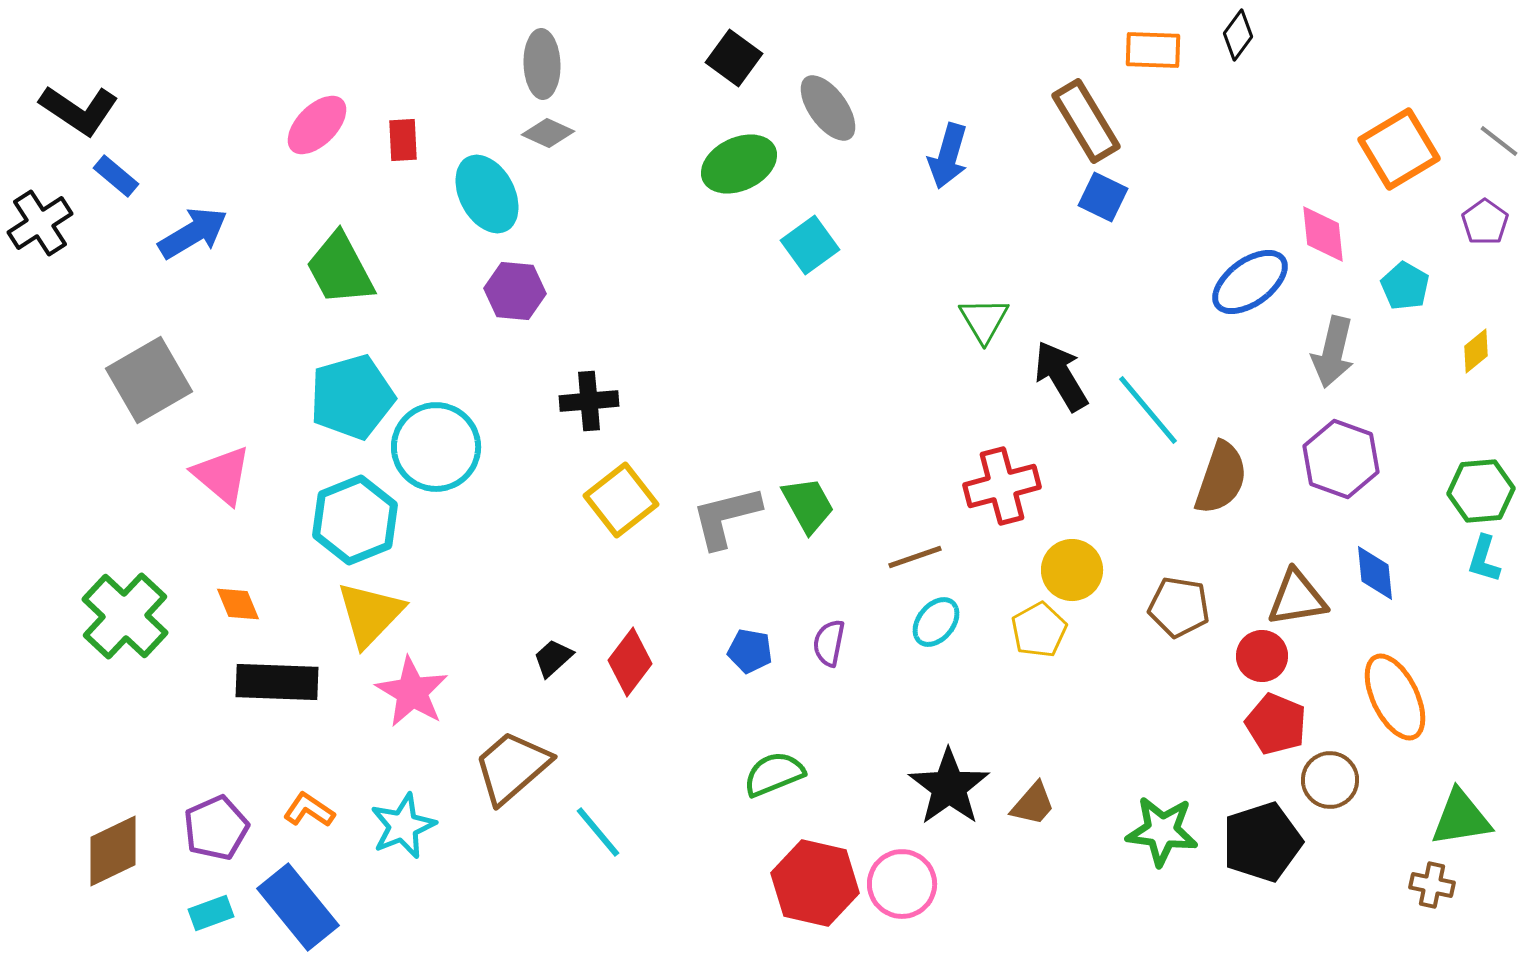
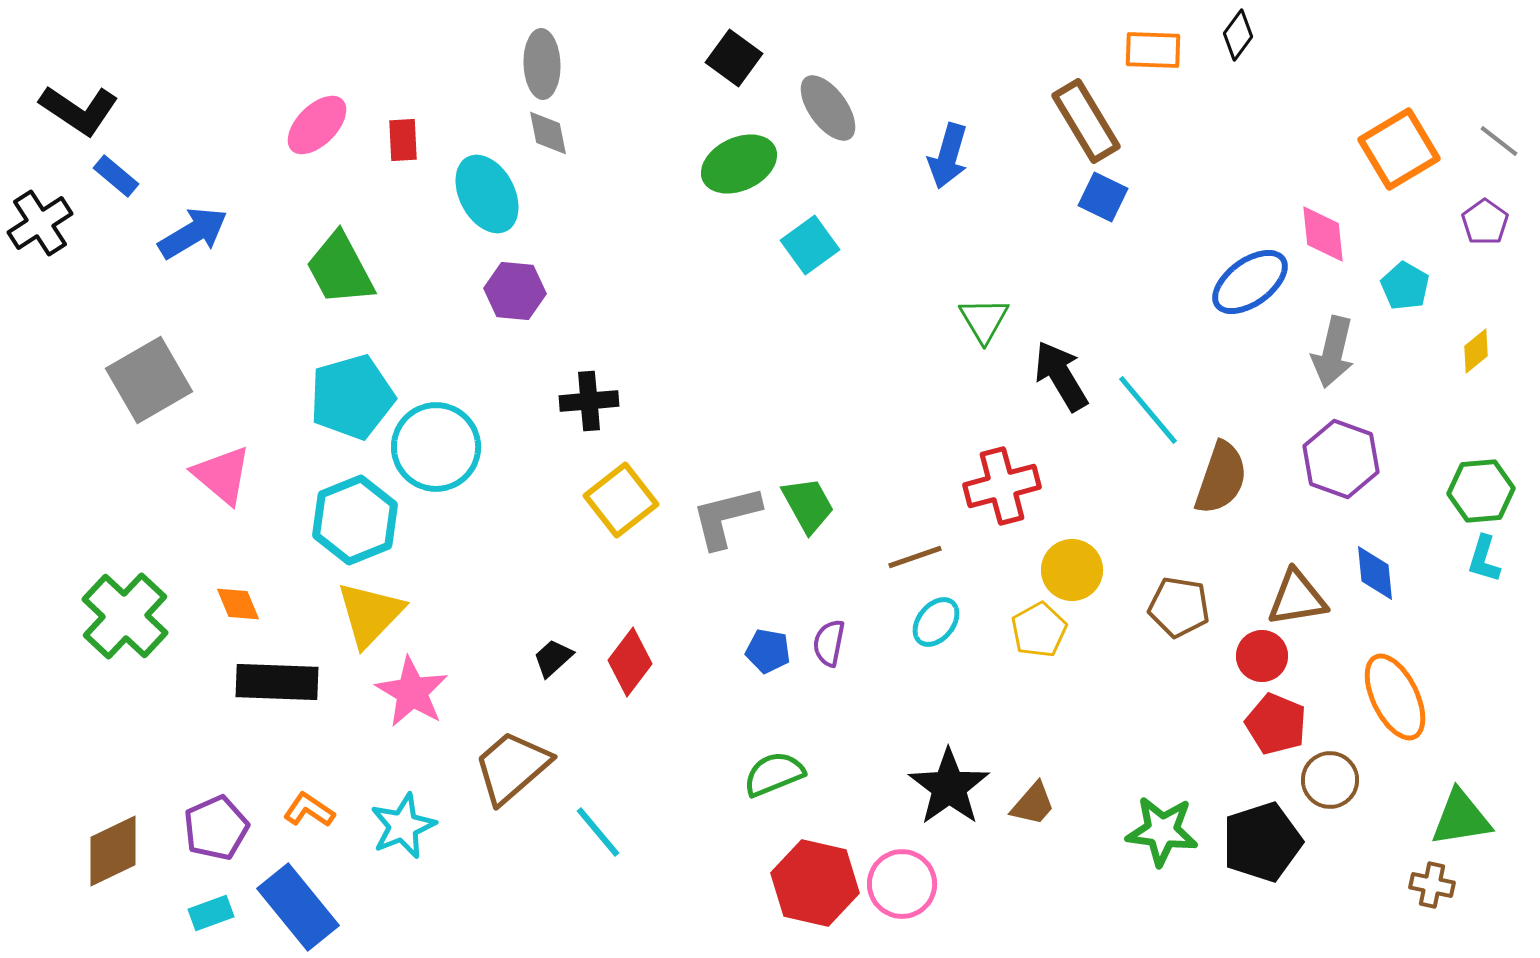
gray diamond at (548, 133): rotated 54 degrees clockwise
blue pentagon at (750, 651): moved 18 px right
